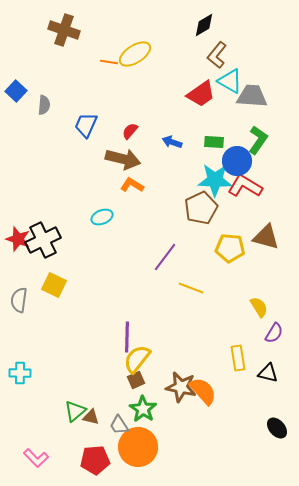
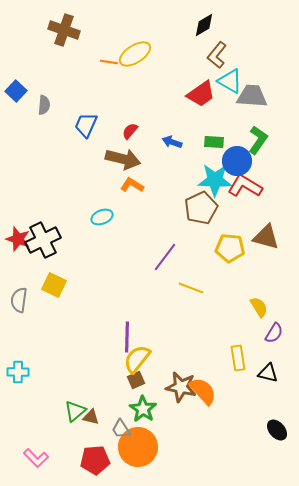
cyan cross at (20, 373): moved 2 px left, 1 px up
gray trapezoid at (119, 425): moved 2 px right, 4 px down
black ellipse at (277, 428): moved 2 px down
